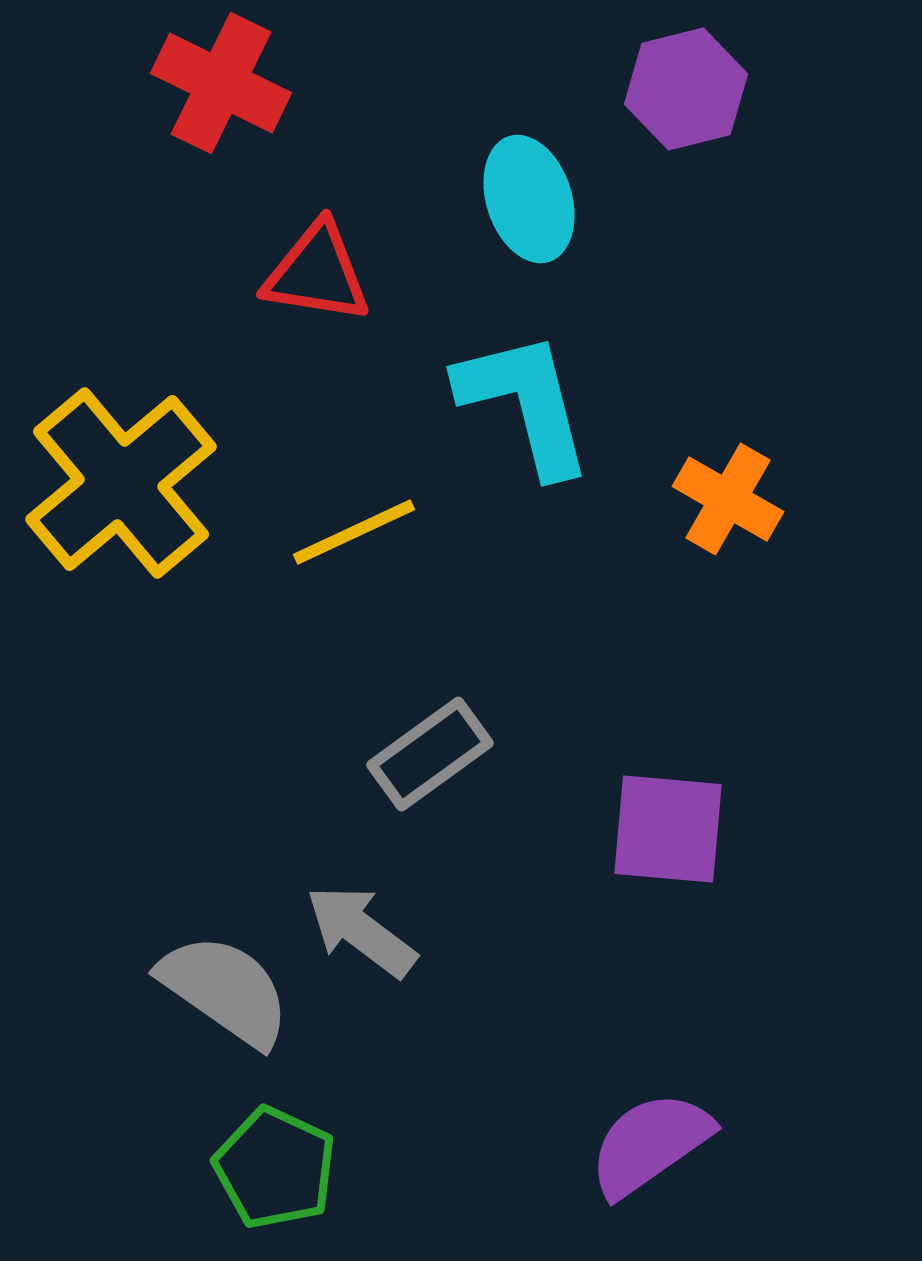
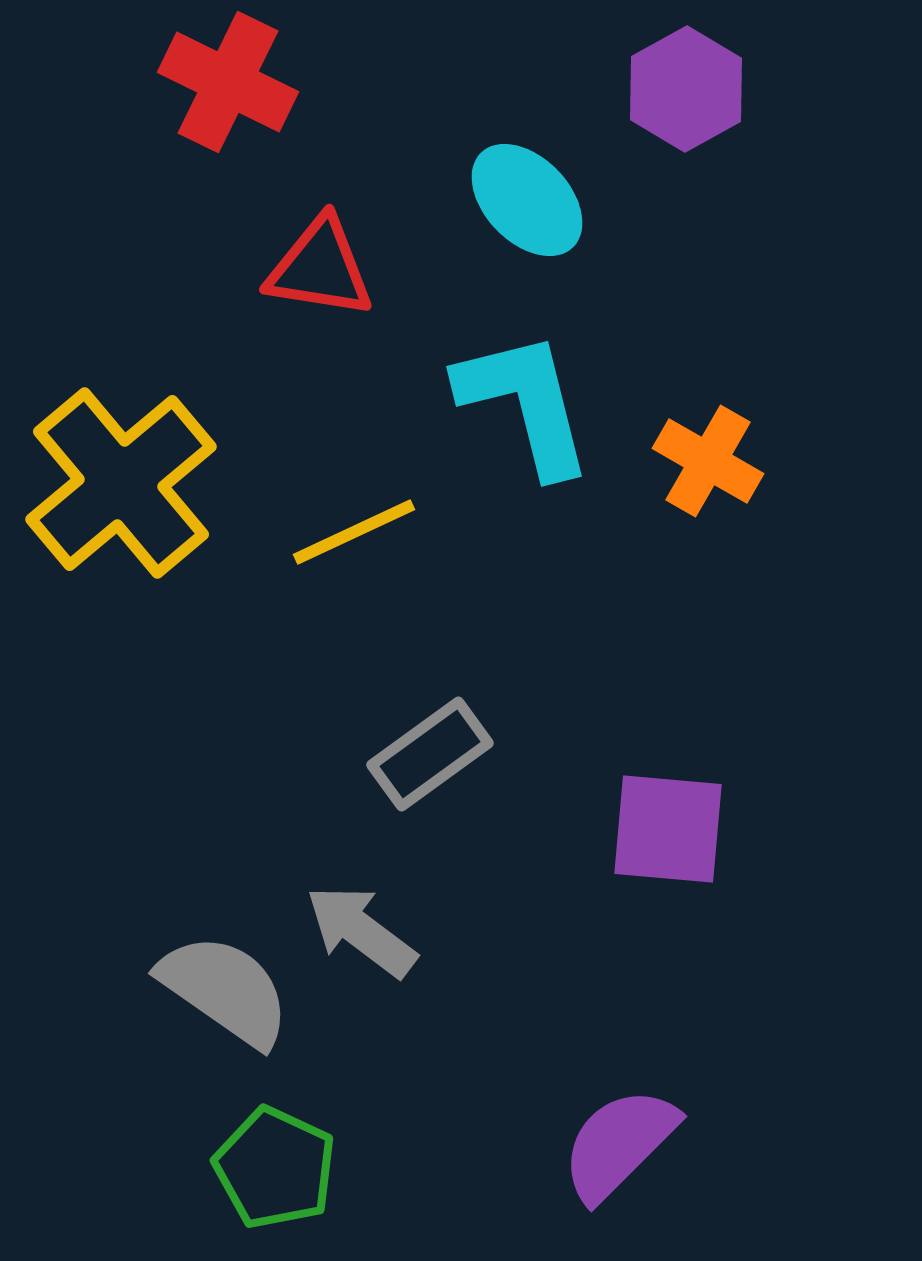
red cross: moved 7 px right, 1 px up
purple hexagon: rotated 15 degrees counterclockwise
cyan ellipse: moved 2 px left, 1 px down; rotated 26 degrees counterclockwise
red triangle: moved 3 px right, 5 px up
orange cross: moved 20 px left, 38 px up
purple semicircle: moved 31 px left; rotated 10 degrees counterclockwise
